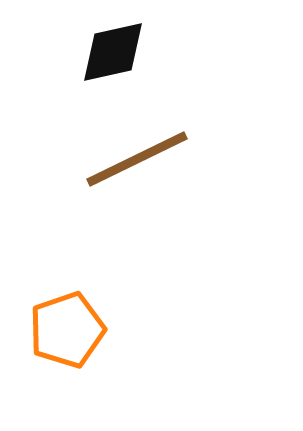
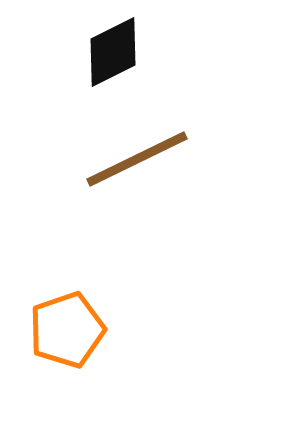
black diamond: rotated 14 degrees counterclockwise
